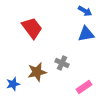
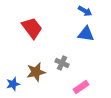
blue triangle: rotated 18 degrees clockwise
brown star: moved 1 px left
pink rectangle: moved 3 px left
